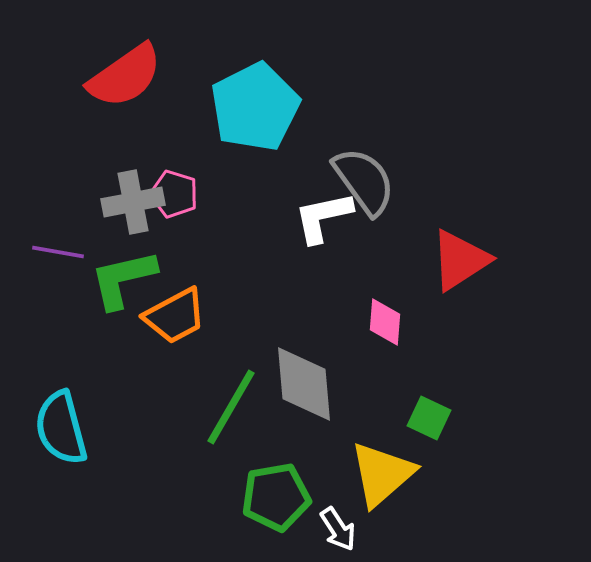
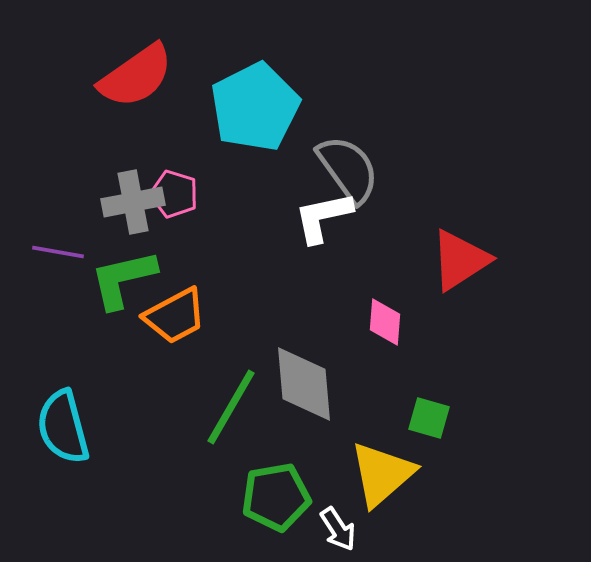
red semicircle: moved 11 px right
gray semicircle: moved 16 px left, 12 px up
green square: rotated 9 degrees counterclockwise
cyan semicircle: moved 2 px right, 1 px up
